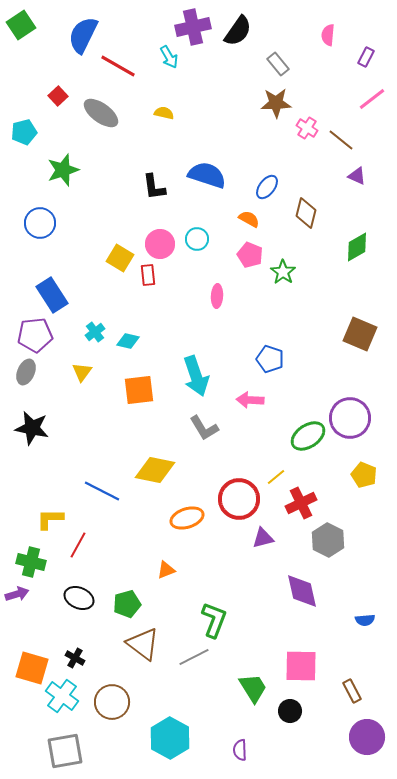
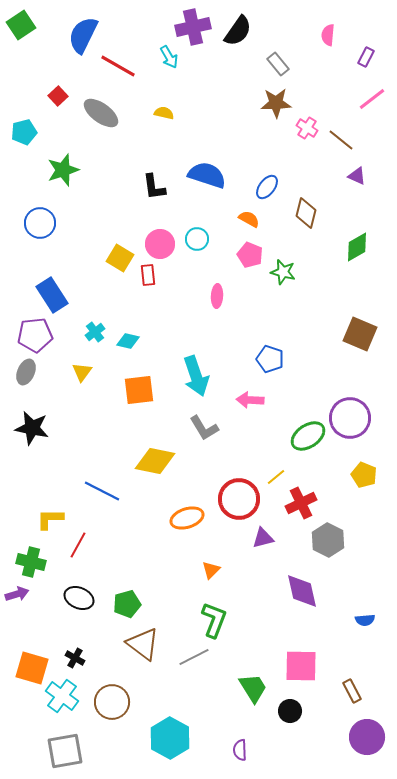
green star at (283, 272): rotated 20 degrees counterclockwise
yellow diamond at (155, 470): moved 9 px up
orange triangle at (166, 570): moved 45 px right; rotated 24 degrees counterclockwise
